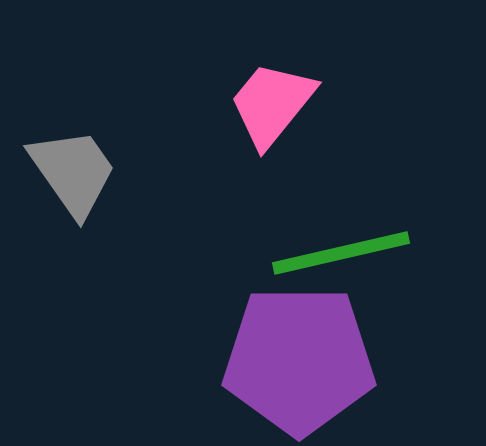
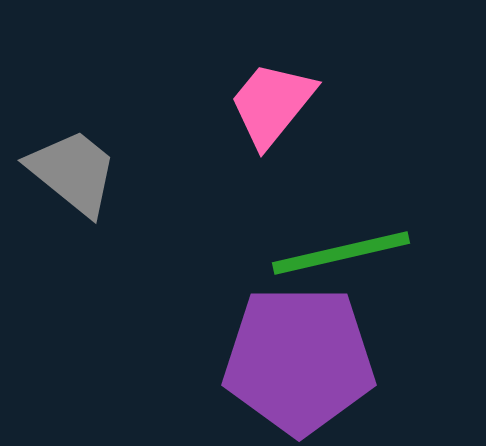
gray trapezoid: rotated 16 degrees counterclockwise
